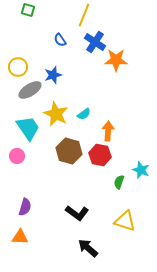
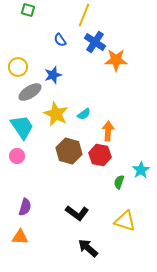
gray ellipse: moved 2 px down
cyan trapezoid: moved 6 px left, 1 px up
cyan star: rotated 18 degrees clockwise
